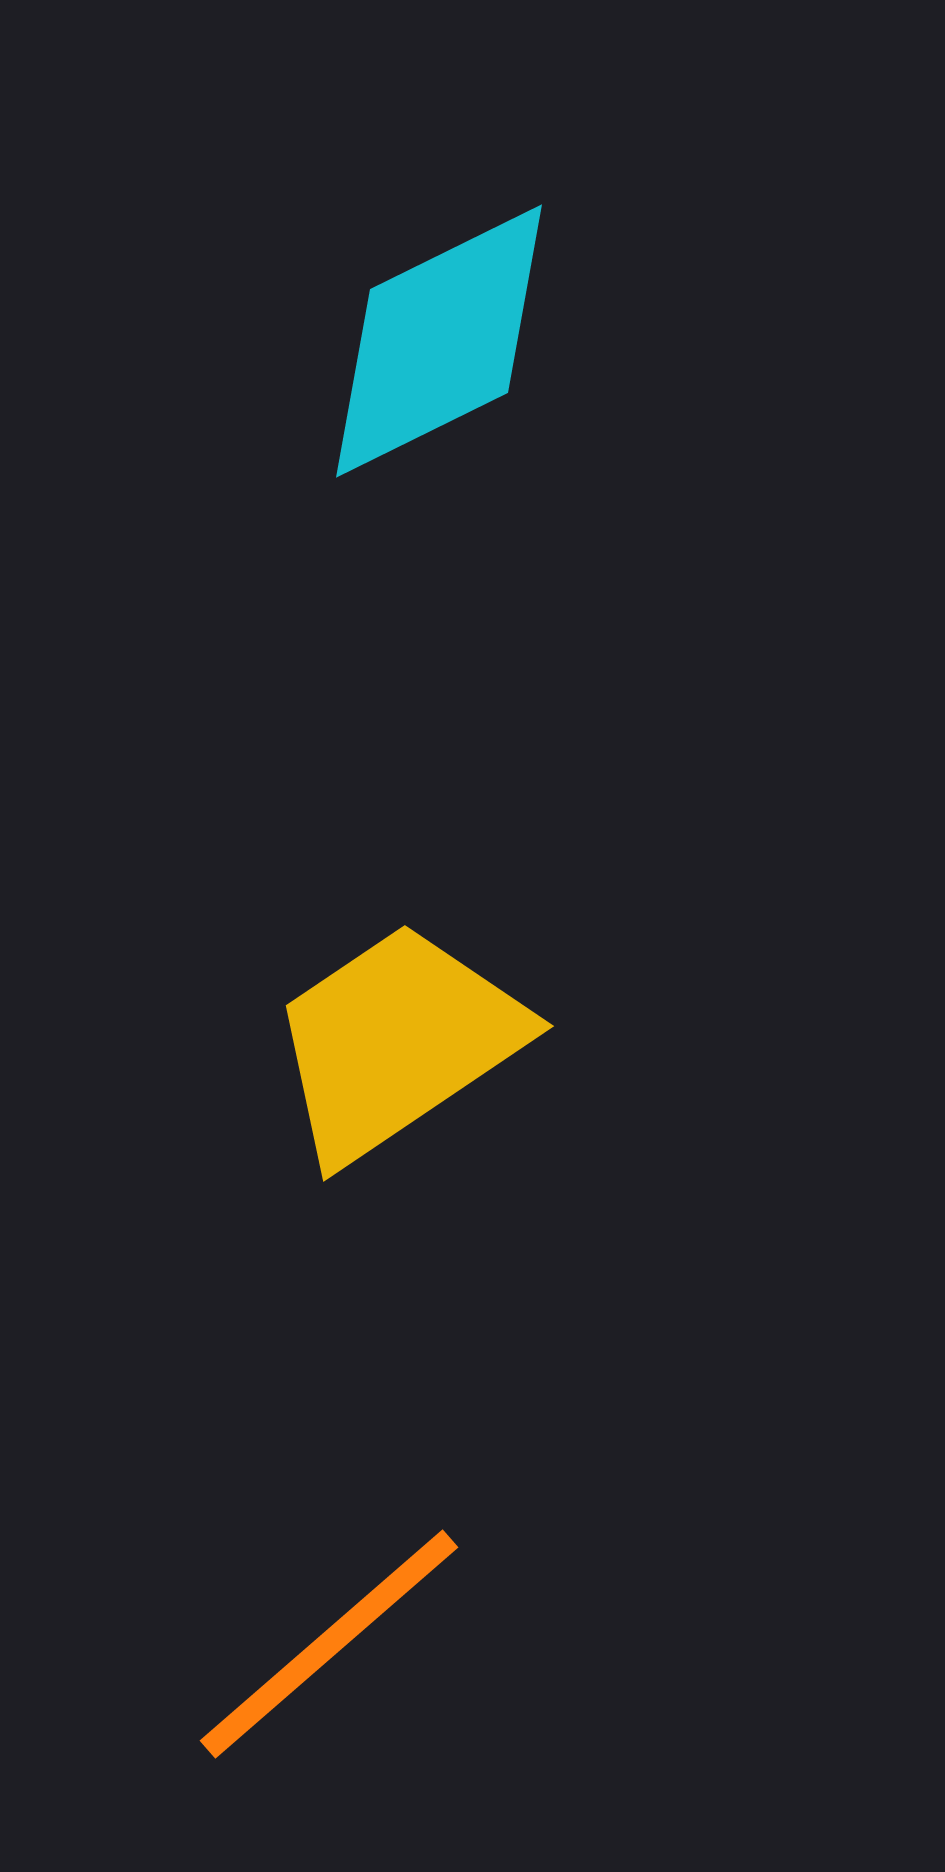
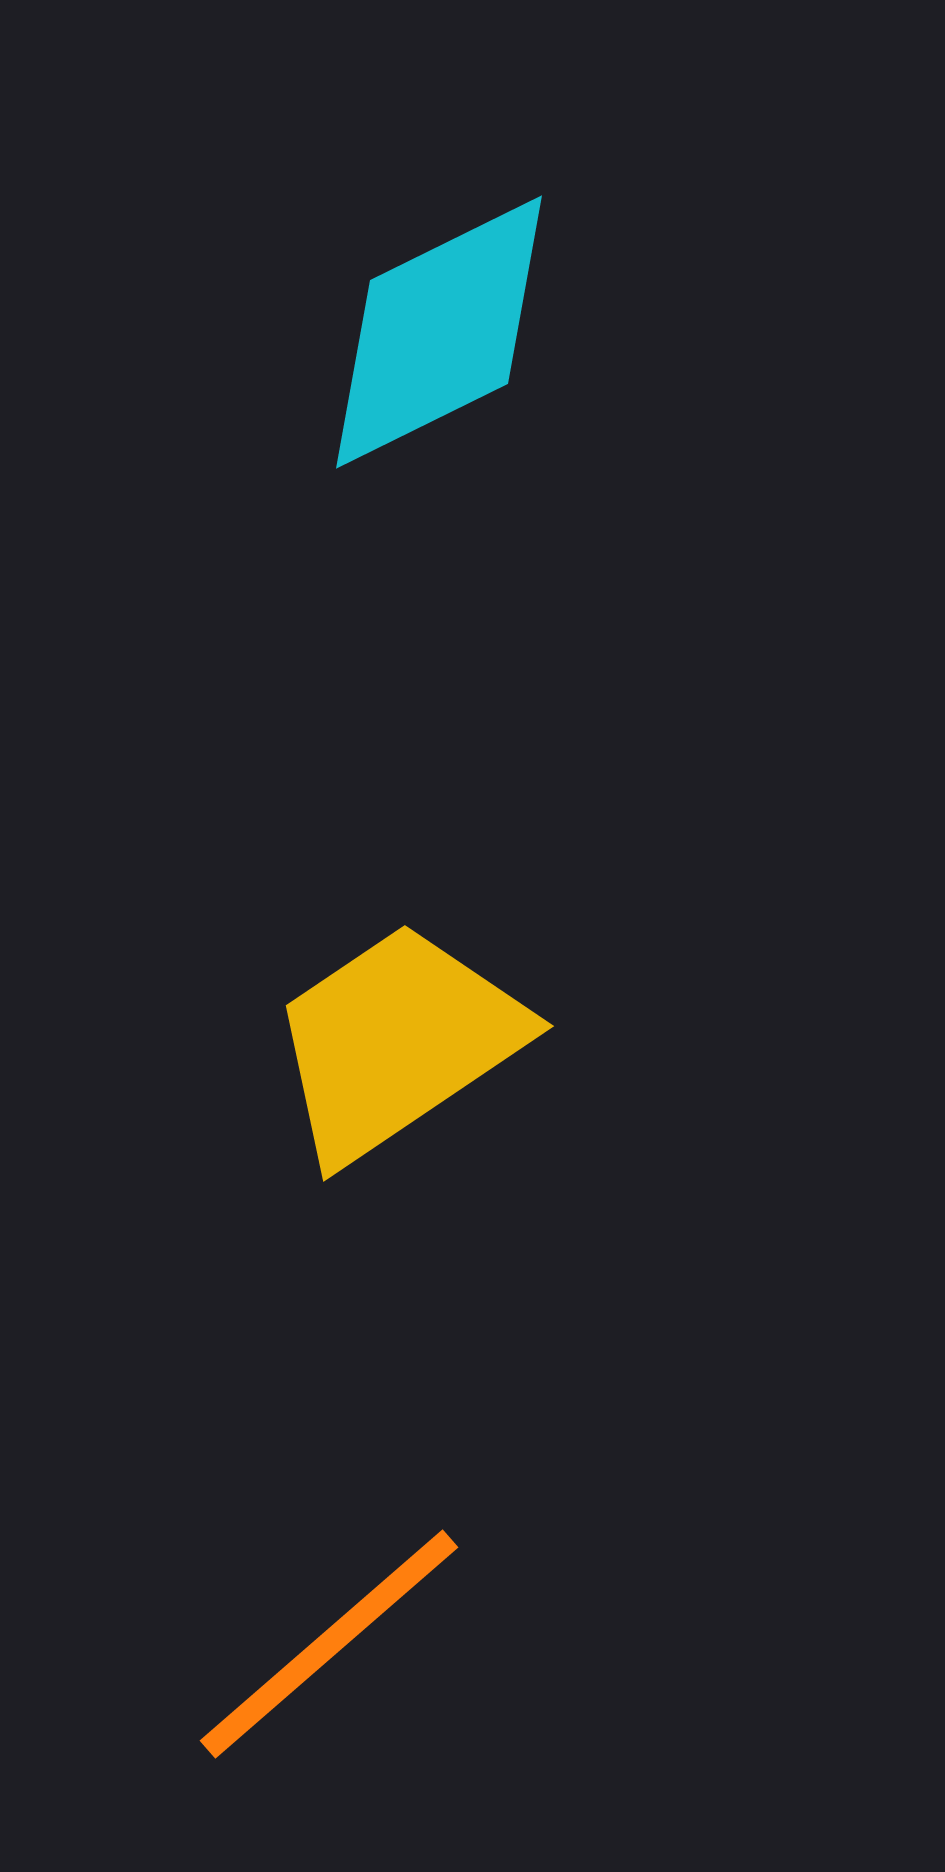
cyan diamond: moved 9 px up
